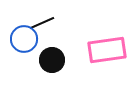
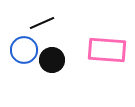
blue circle: moved 11 px down
pink rectangle: rotated 12 degrees clockwise
